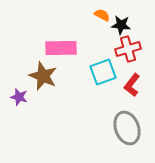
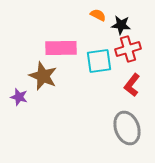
orange semicircle: moved 4 px left
cyan square: moved 4 px left, 11 px up; rotated 12 degrees clockwise
